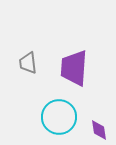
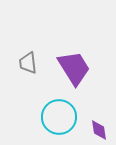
purple trapezoid: rotated 144 degrees clockwise
